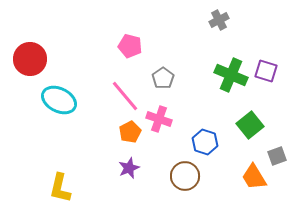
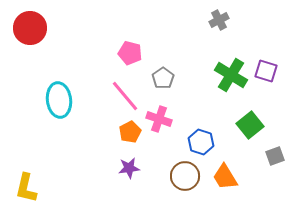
pink pentagon: moved 7 px down
red circle: moved 31 px up
green cross: rotated 8 degrees clockwise
cyan ellipse: rotated 56 degrees clockwise
blue hexagon: moved 4 px left
gray square: moved 2 px left
purple star: rotated 15 degrees clockwise
orange trapezoid: moved 29 px left
yellow L-shape: moved 34 px left
